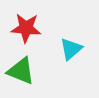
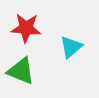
cyan triangle: moved 2 px up
